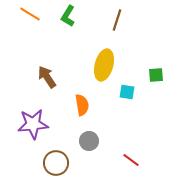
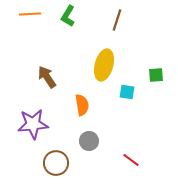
orange line: rotated 35 degrees counterclockwise
